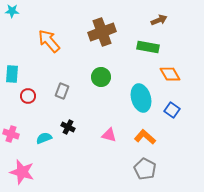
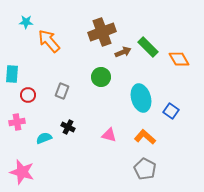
cyan star: moved 14 px right, 11 px down
brown arrow: moved 36 px left, 32 px down
green rectangle: rotated 35 degrees clockwise
orange diamond: moved 9 px right, 15 px up
red circle: moved 1 px up
blue square: moved 1 px left, 1 px down
pink cross: moved 6 px right, 12 px up; rotated 28 degrees counterclockwise
